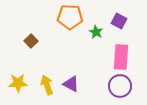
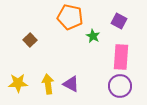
orange pentagon: rotated 10 degrees clockwise
green star: moved 3 px left, 4 px down
brown square: moved 1 px left, 1 px up
yellow arrow: moved 1 px right, 1 px up; rotated 12 degrees clockwise
